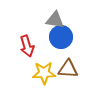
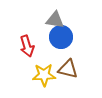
brown triangle: rotated 10 degrees clockwise
yellow star: moved 2 px down
